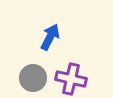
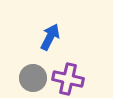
purple cross: moved 3 px left
